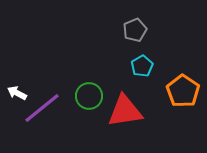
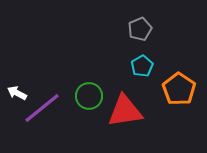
gray pentagon: moved 5 px right, 1 px up
orange pentagon: moved 4 px left, 2 px up
